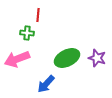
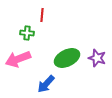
red line: moved 4 px right
pink arrow: moved 1 px right
